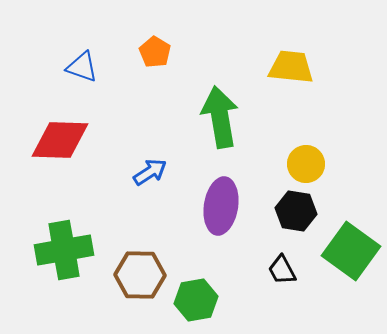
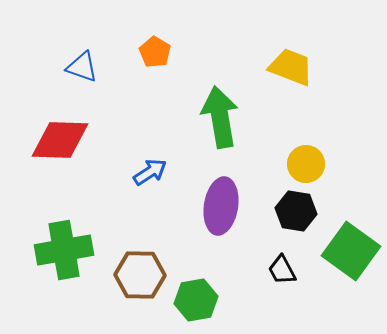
yellow trapezoid: rotated 15 degrees clockwise
